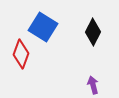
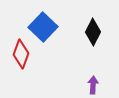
blue square: rotated 12 degrees clockwise
purple arrow: rotated 18 degrees clockwise
